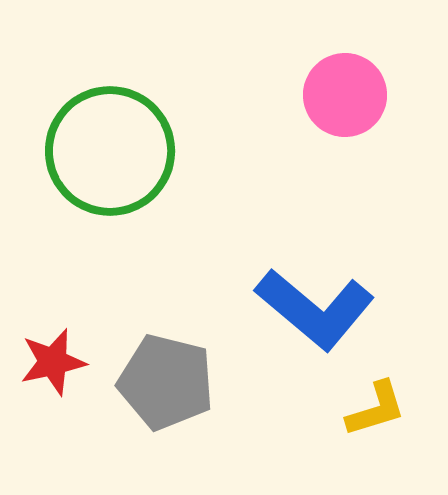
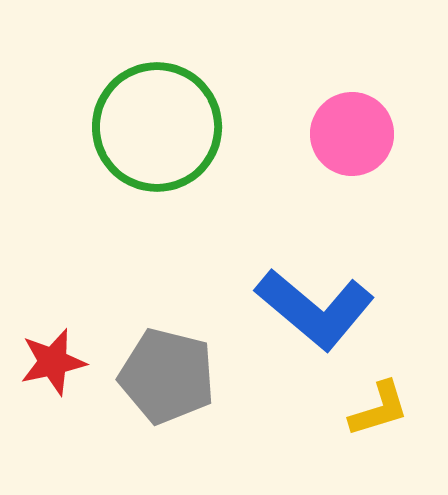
pink circle: moved 7 px right, 39 px down
green circle: moved 47 px right, 24 px up
gray pentagon: moved 1 px right, 6 px up
yellow L-shape: moved 3 px right
